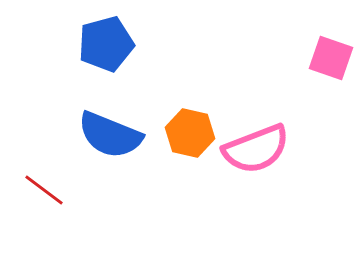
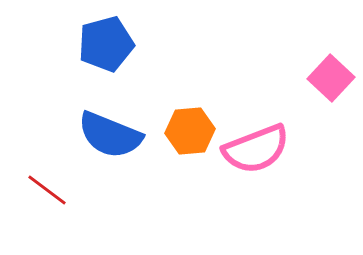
pink square: moved 20 px down; rotated 24 degrees clockwise
orange hexagon: moved 2 px up; rotated 18 degrees counterclockwise
red line: moved 3 px right
